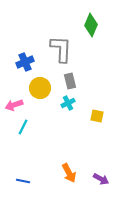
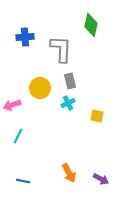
green diamond: rotated 10 degrees counterclockwise
blue cross: moved 25 px up; rotated 18 degrees clockwise
pink arrow: moved 2 px left
cyan line: moved 5 px left, 9 px down
